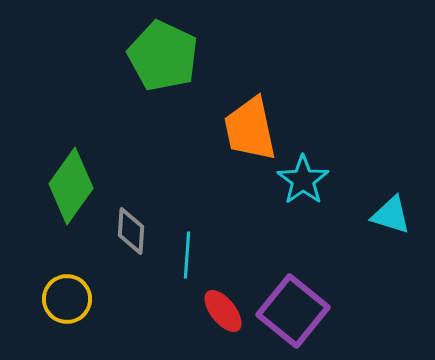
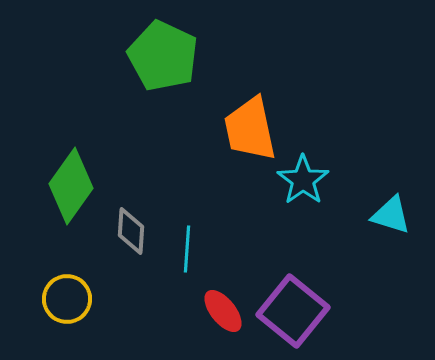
cyan line: moved 6 px up
